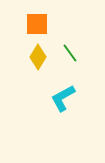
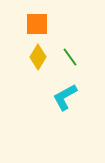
green line: moved 4 px down
cyan L-shape: moved 2 px right, 1 px up
